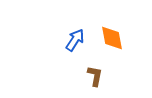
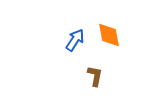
orange diamond: moved 3 px left, 3 px up
